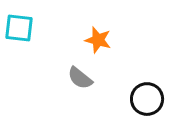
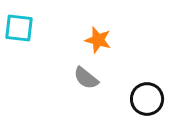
gray semicircle: moved 6 px right
